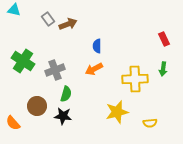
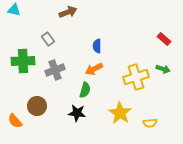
gray rectangle: moved 20 px down
brown arrow: moved 12 px up
red rectangle: rotated 24 degrees counterclockwise
green cross: rotated 35 degrees counterclockwise
green arrow: rotated 80 degrees counterclockwise
yellow cross: moved 1 px right, 2 px up; rotated 15 degrees counterclockwise
green semicircle: moved 19 px right, 4 px up
yellow star: moved 3 px right, 1 px down; rotated 25 degrees counterclockwise
black star: moved 14 px right, 3 px up
orange semicircle: moved 2 px right, 2 px up
